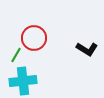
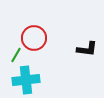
black L-shape: rotated 25 degrees counterclockwise
cyan cross: moved 3 px right, 1 px up
